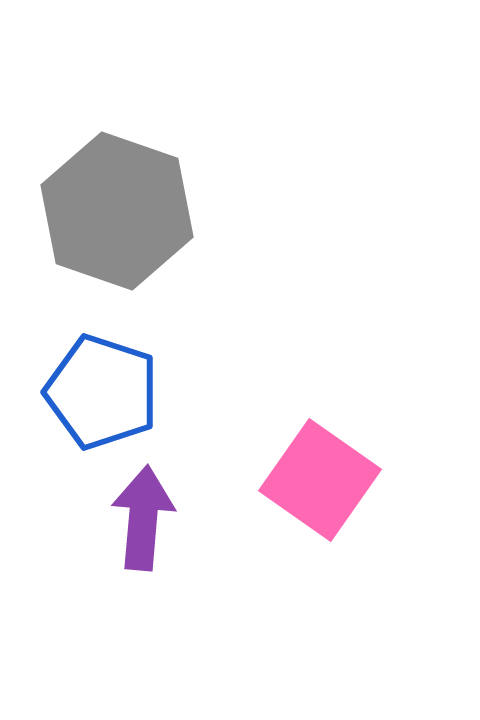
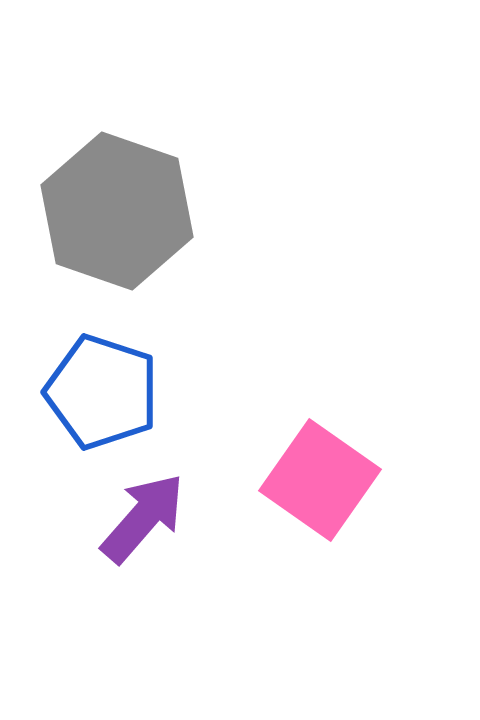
purple arrow: rotated 36 degrees clockwise
